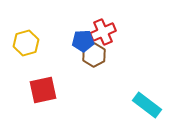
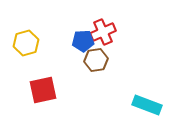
brown hexagon: moved 2 px right, 5 px down; rotated 20 degrees clockwise
cyan rectangle: rotated 16 degrees counterclockwise
